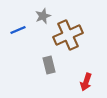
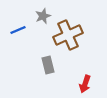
gray rectangle: moved 1 px left
red arrow: moved 1 px left, 2 px down
